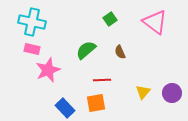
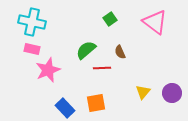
red line: moved 12 px up
